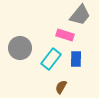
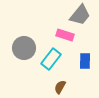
gray circle: moved 4 px right
blue rectangle: moved 9 px right, 2 px down
brown semicircle: moved 1 px left
